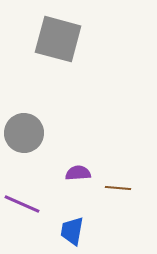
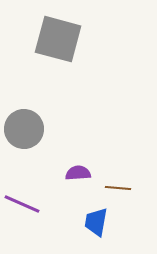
gray circle: moved 4 px up
blue trapezoid: moved 24 px right, 9 px up
